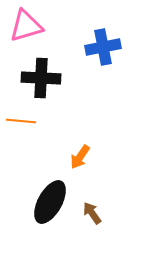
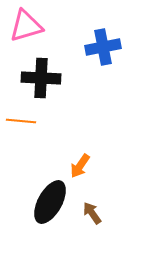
orange arrow: moved 9 px down
